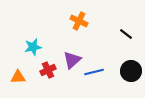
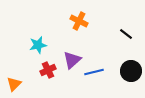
cyan star: moved 5 px right, 2 px up
orange triangle: moved 4 px left, 7 px down; rotated 42 degrees counterclockwise
